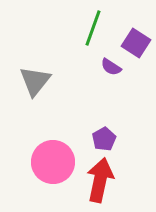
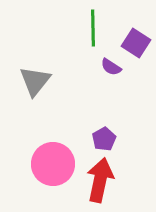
green line: rotated 21 degrees counterclockwise
pink circle: moved 2 px down
